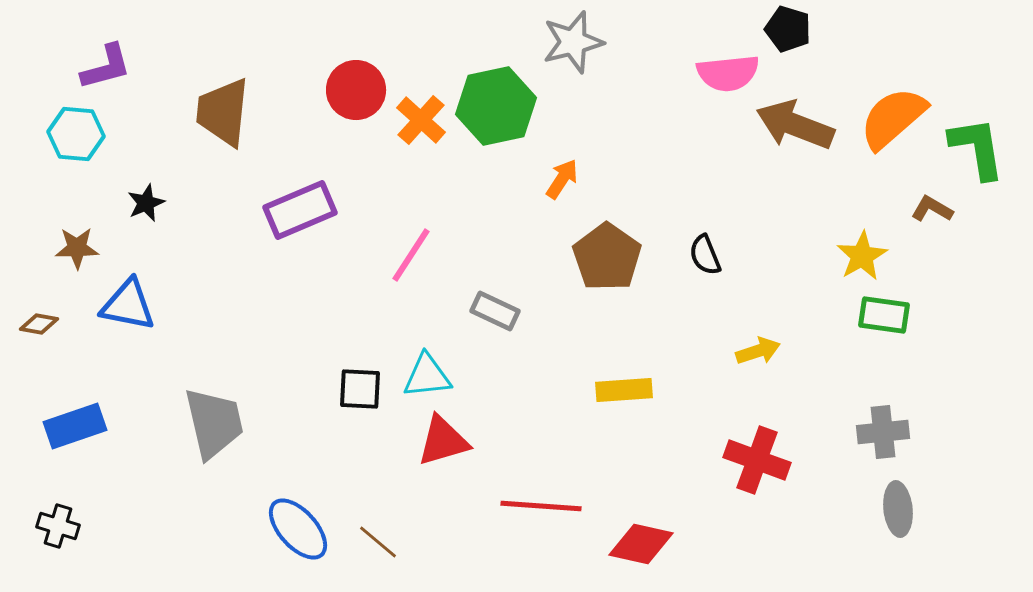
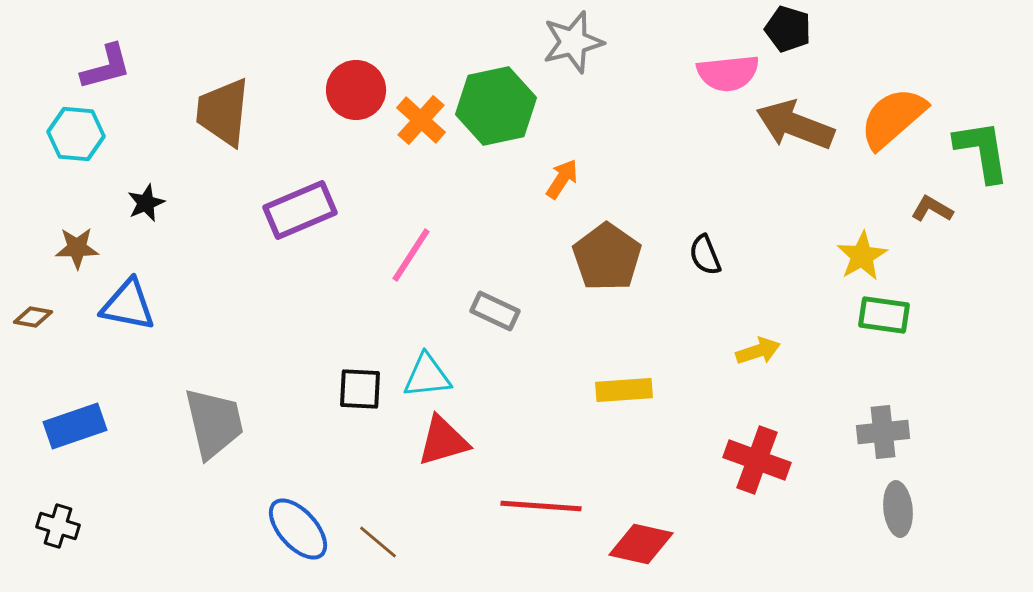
green L-shape: moved 5 px right, 3 px down
brown diamond: moved 6 px left, 7 px up
